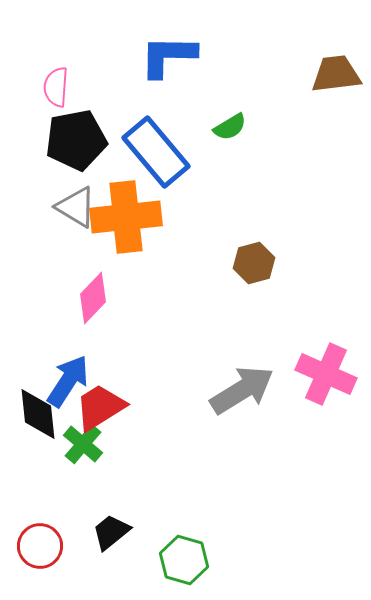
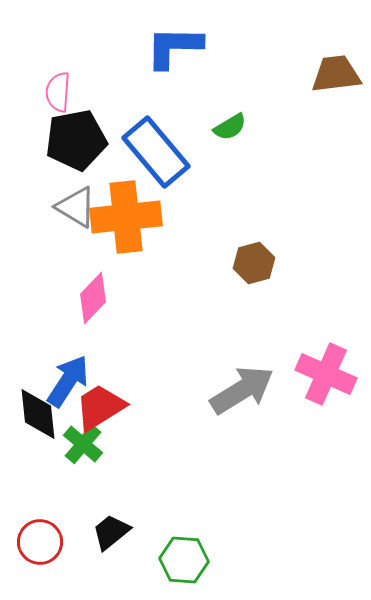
blue L-shape: moved 6 px right, 9 px up
pink semicircle: moved 2 px right, 5 px down
red circle: moved 4 px up
green hexagon: rotated 12 degrees counterclockwise
